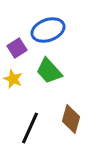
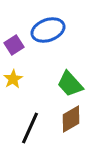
purple square: moved 3 px left, 3 px up
green trapezoid: moved 21 px right, 13 px down
yellow star: rotated 18 degrees clockwise
brown diamond: rotated 44 degrees clockwise
